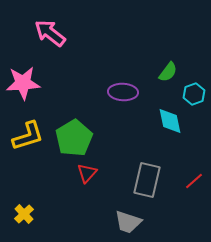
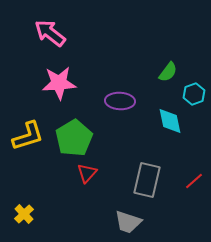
pink star: moved 36 px right
purple ellipse: moved 3 px left, 9 px down
